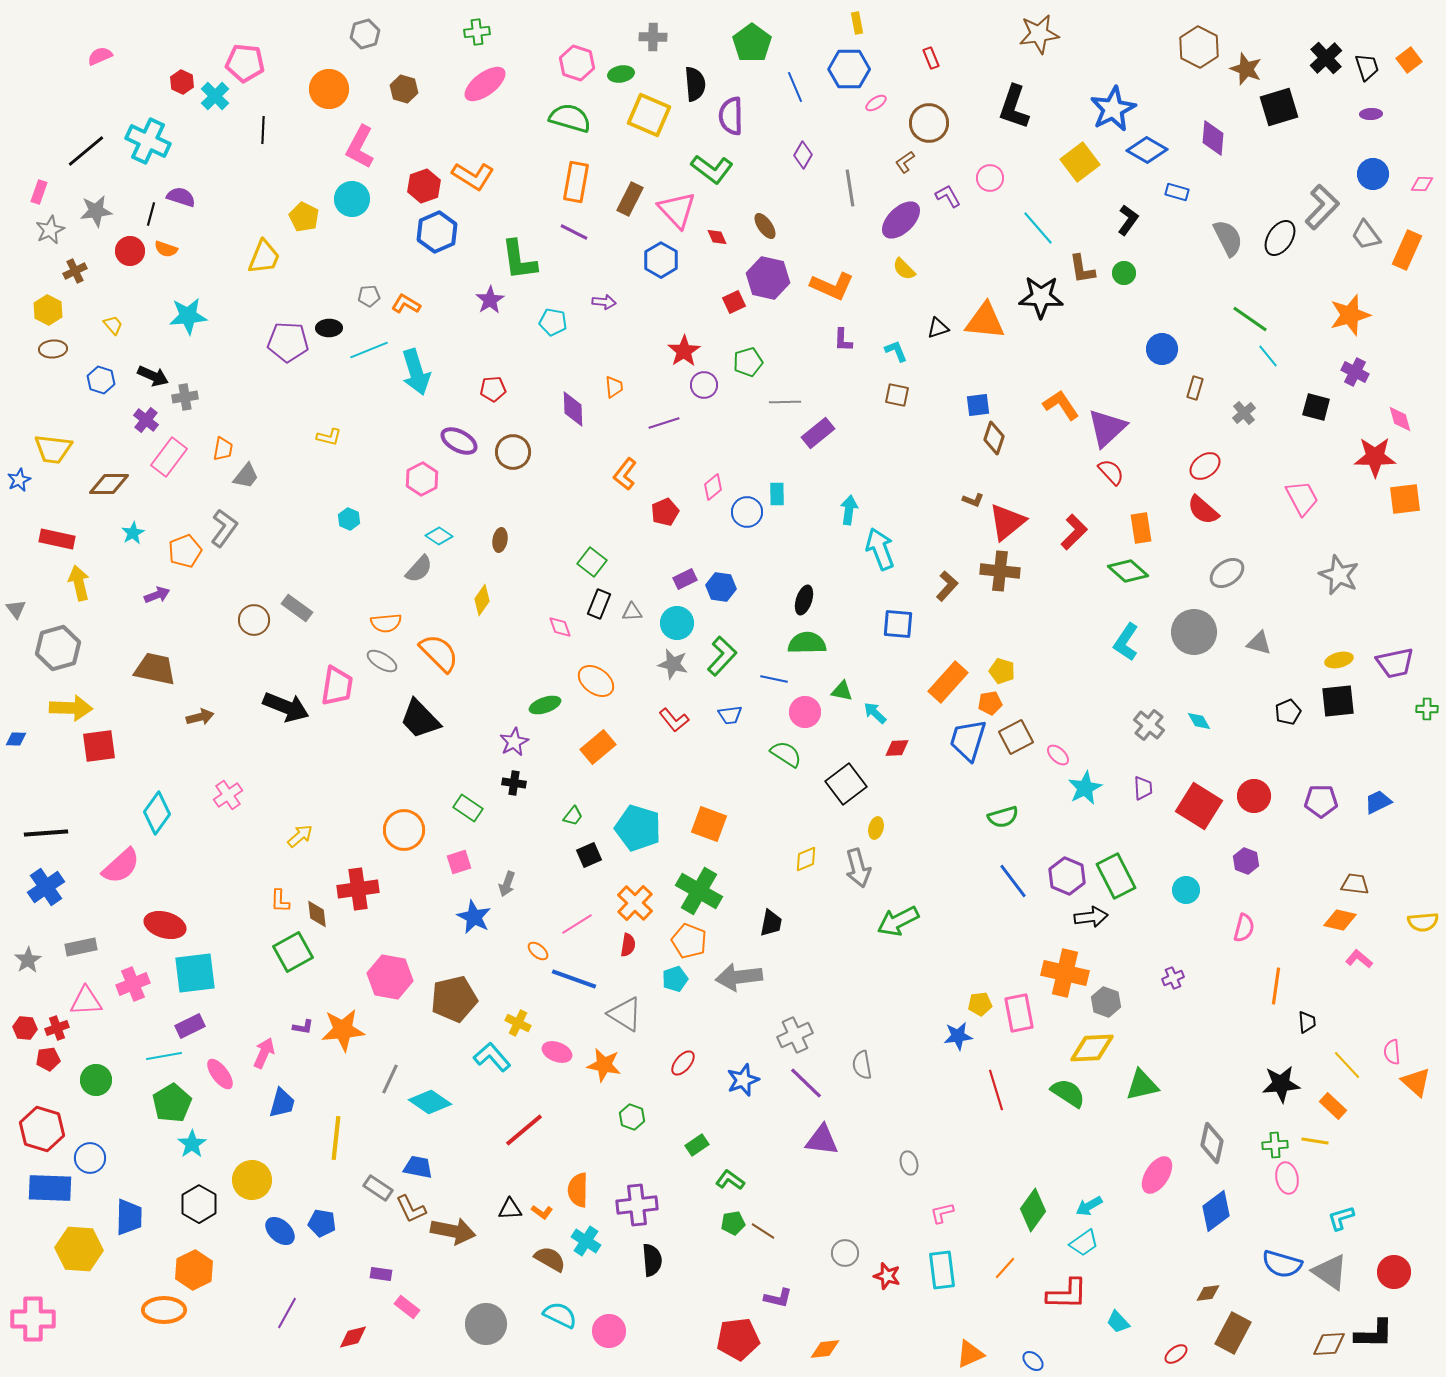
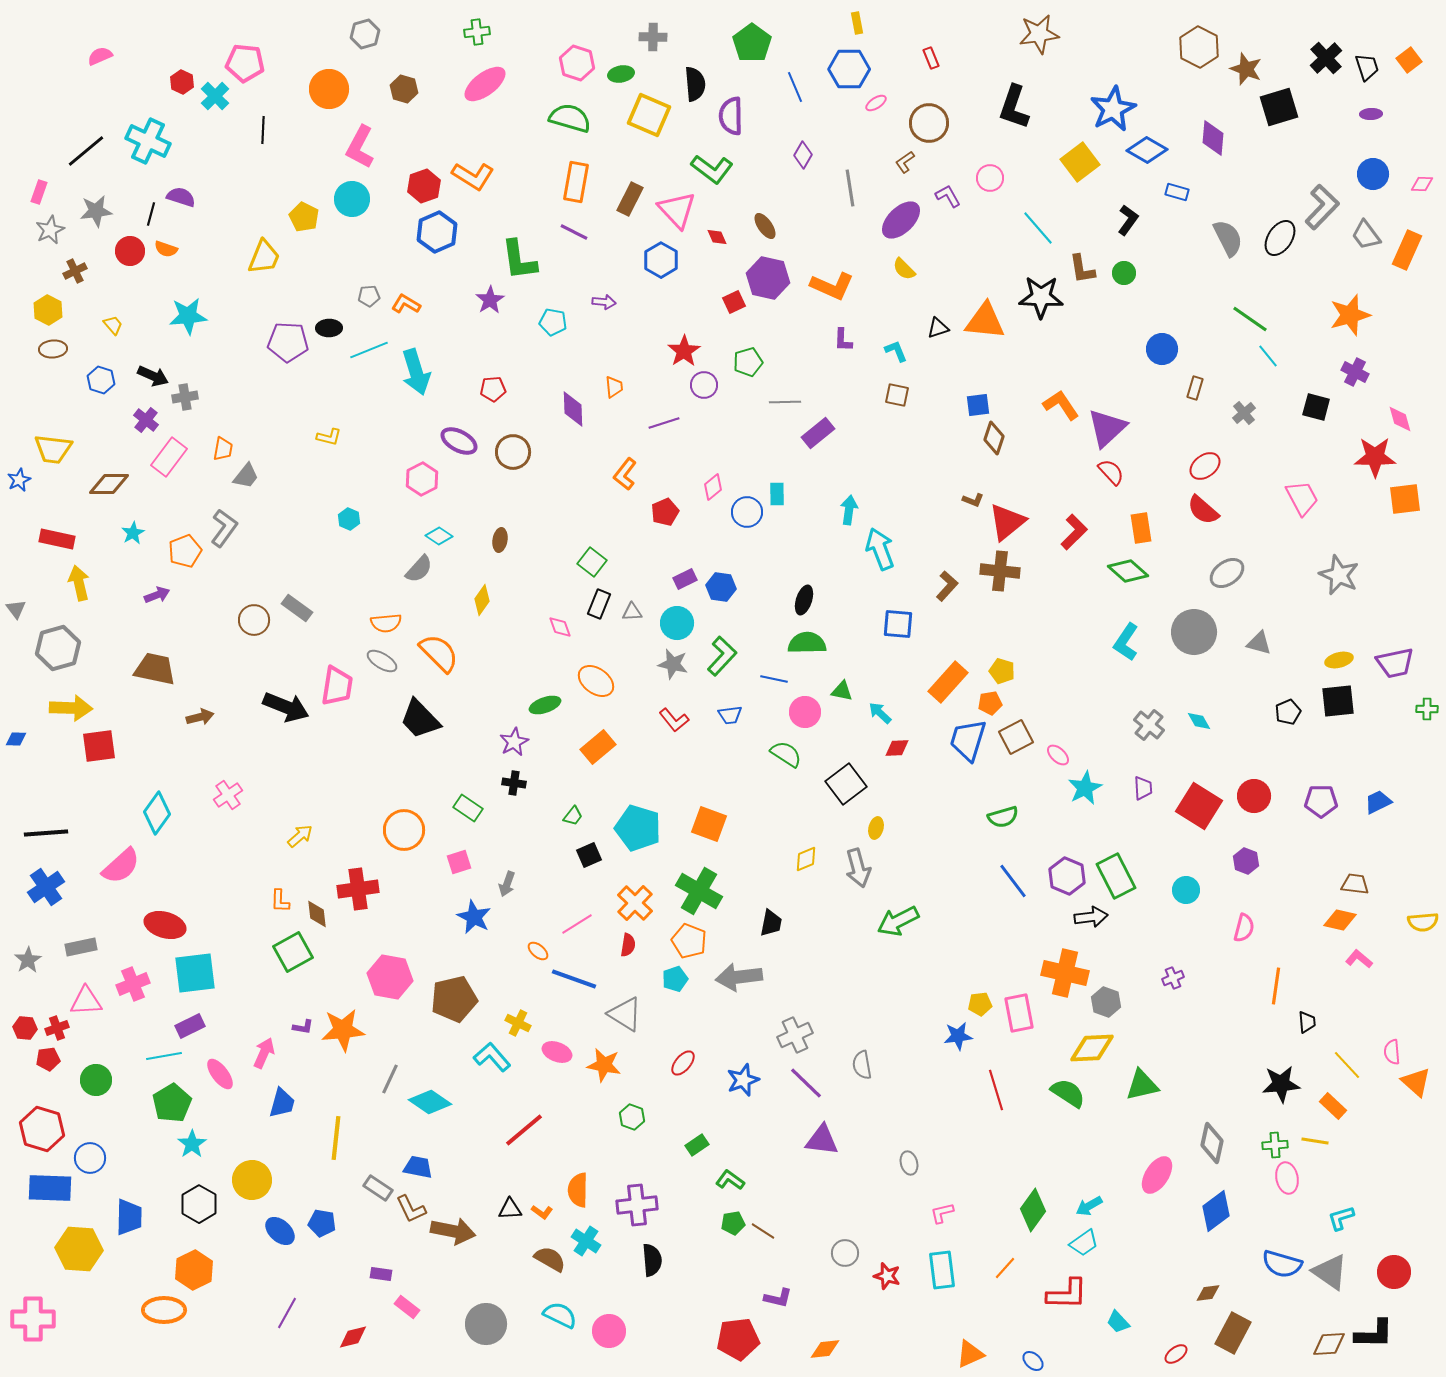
cyan arrow at (875, 713): moved 5 px right
